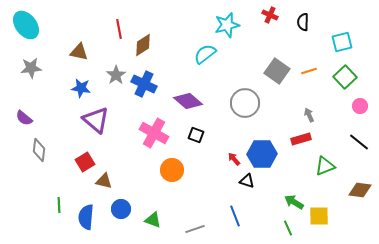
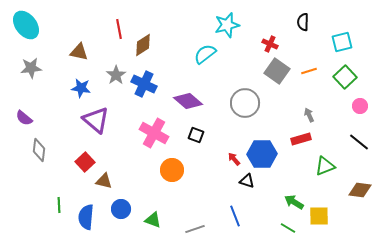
red cross at (270, 15): moved 29 px down
red square at (85, 162): rotated 12 degrees counterclockwise
green line at (288, 228): rotated 35 degrees counterclockwise
